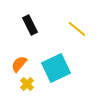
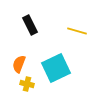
yellow line: moved 2 px down; rotated 24 degrees counterclockwise
orange semicircle: rotated 18 degrees counterclockwise
yellow cross: rotated 32 degrees counterclockwise
